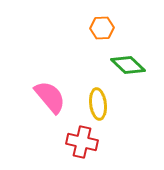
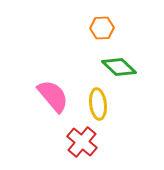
green diamond: moved 9 px left, 2 px down
pink semicircle: moved 3 px right, 1 px up
red cross: rotated 28 degrees clockwise
